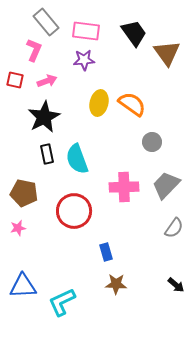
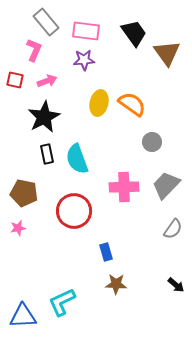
gray semicircle: moved 1 px left, 1 px down
blue triangle: moved 30 px down
